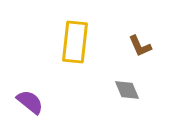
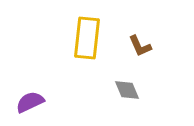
yellow rectangle: moved 12 px right, 4 px up
purple semicircle: rotated 64 degrees counterclockwise
